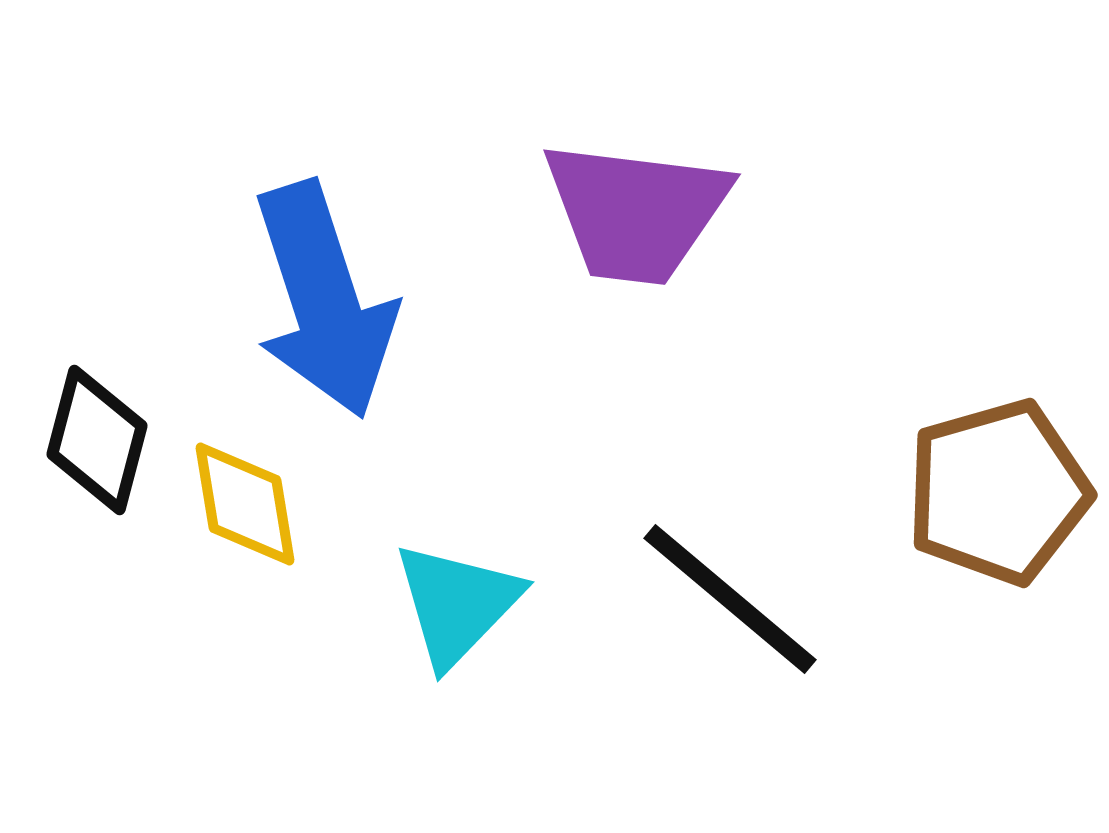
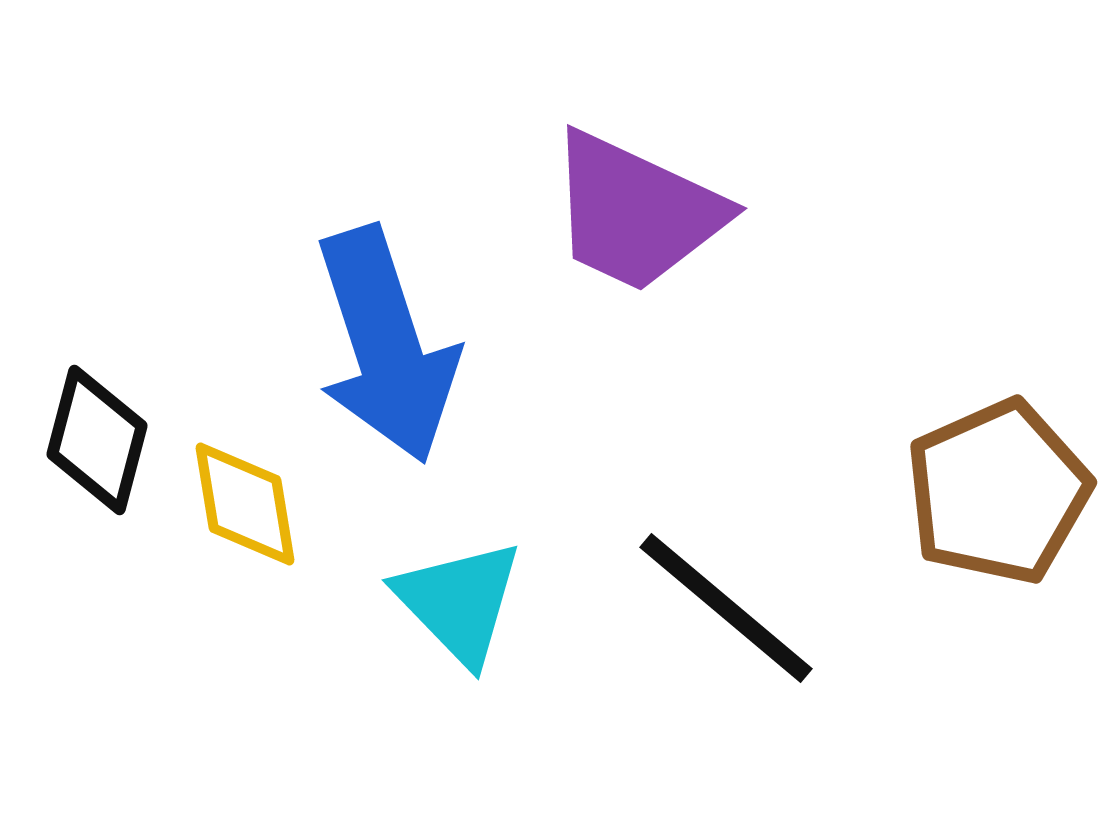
purple trapezoid: rotated 18 degrees clockwise
blue arrow: moved 62 px right, 45 px down
brown pentagon: rotated 8 degrees counterclockwise
black line: moved 4 px left, 9 px down
cyan triangle: moved 2 px right, 2 px up; rotated 28 degrees counterclockwise
